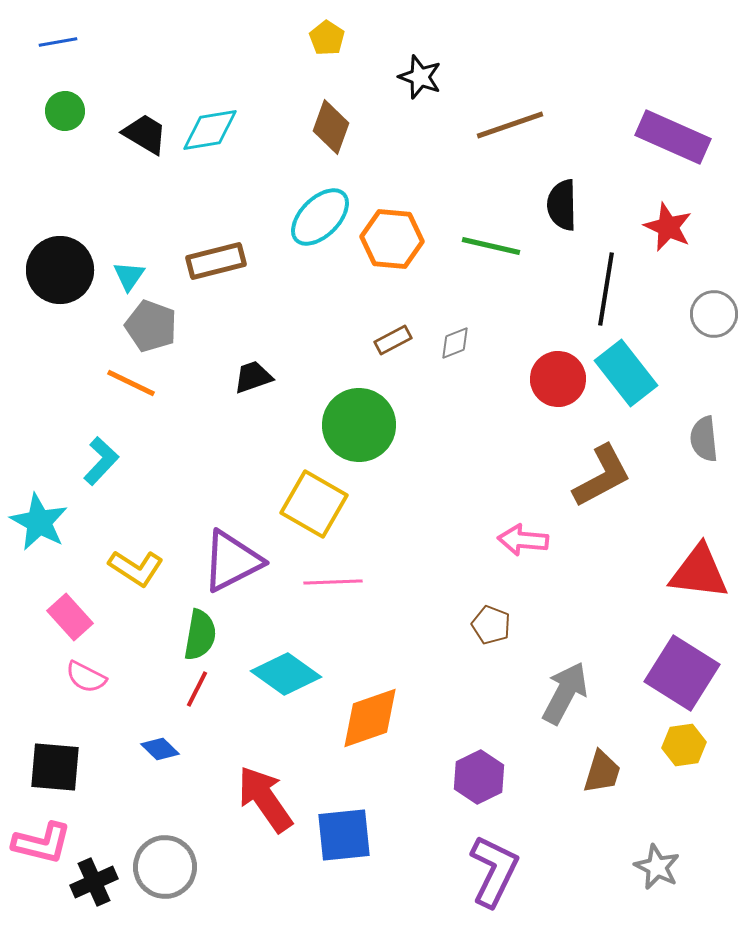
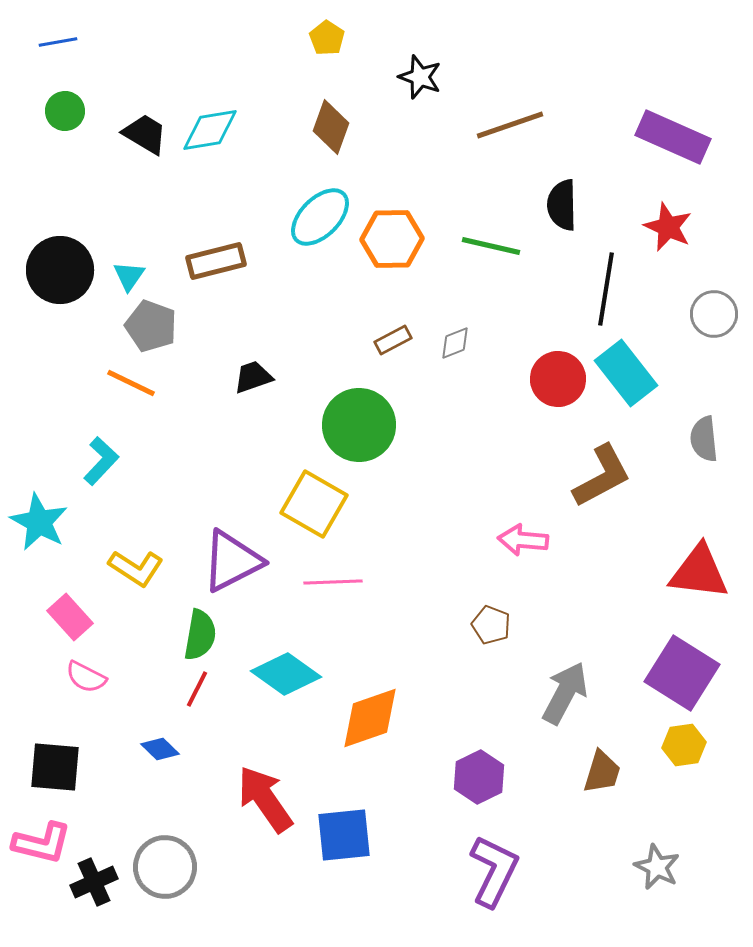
orange hexagon at (392, 239): rotated 6 degrees counterclockwise
